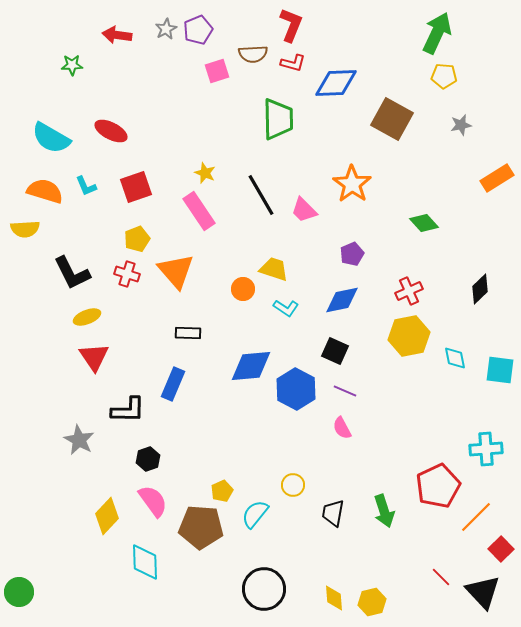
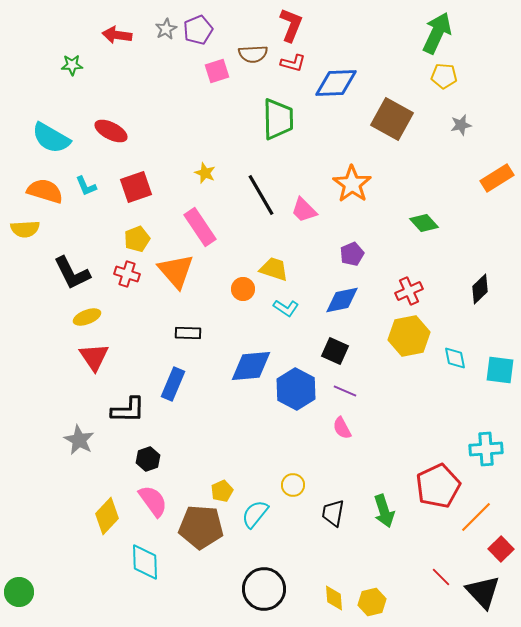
pink rectangle at (199, 211): moved 1 px right, 16 px down
